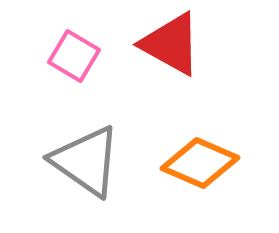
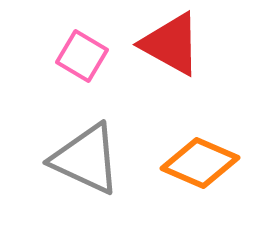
pink square: moved 8 px right
gray triangle: moved 2 px up; rotated 10 degrees counterclockwise
